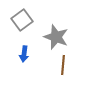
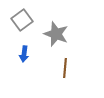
gray star: moved 3 px up
brown line: moved 2 px right, 3 px down
